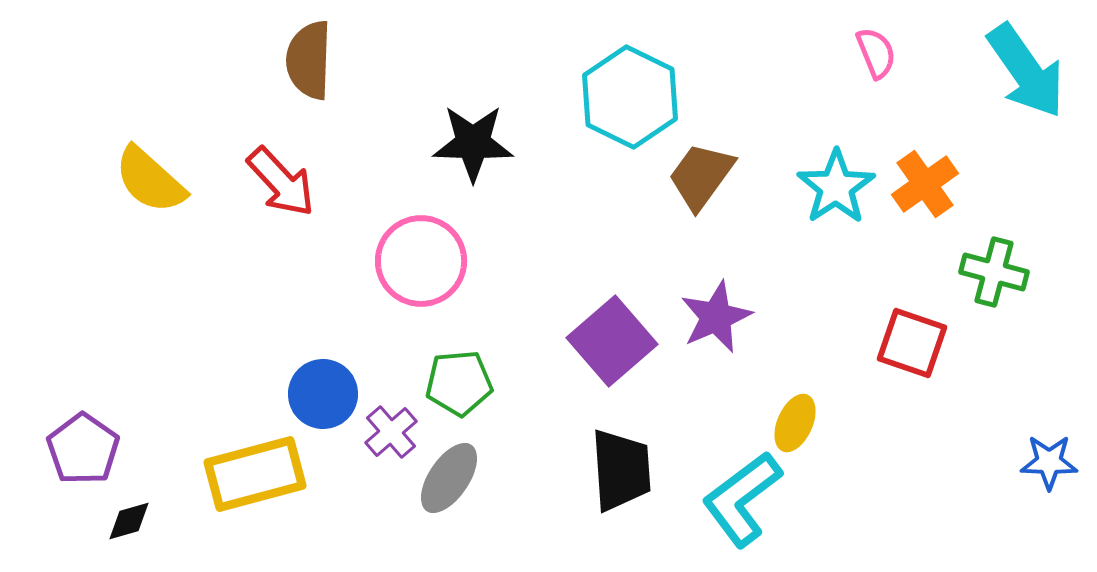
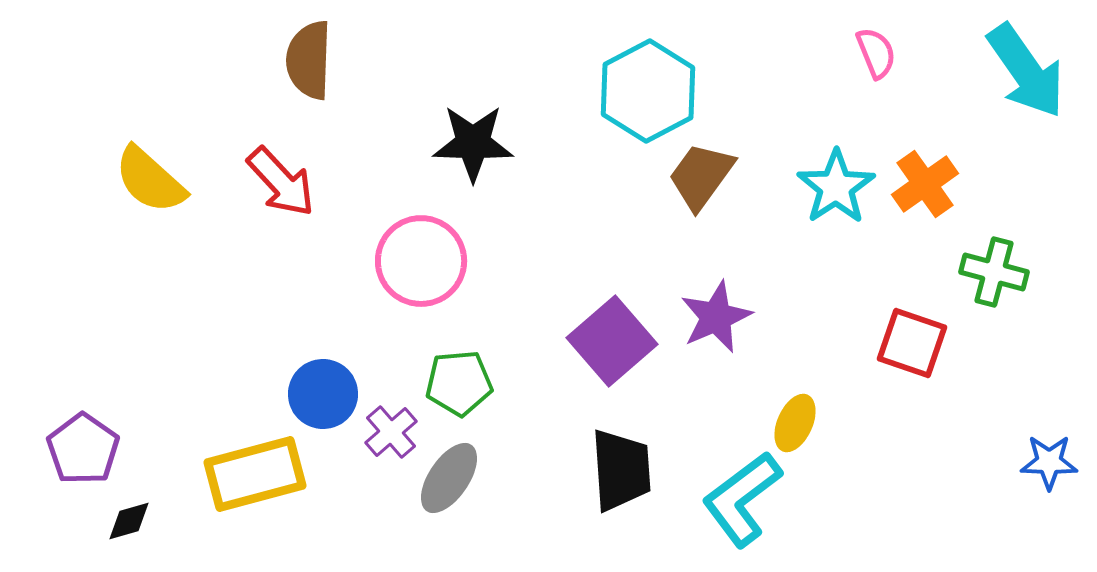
cyan hexagon: moved 18 px right, 6 px up; rotated 6 degrees clockwise
